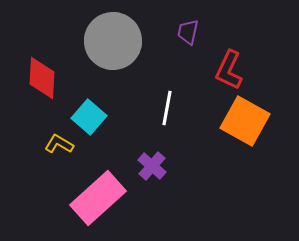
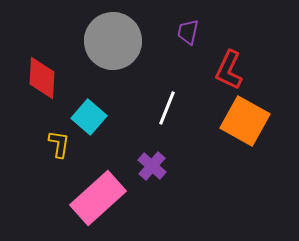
white line: rotated 12 degrees clockwise
yellow L-shape: rotated 68 degrees clockwise
